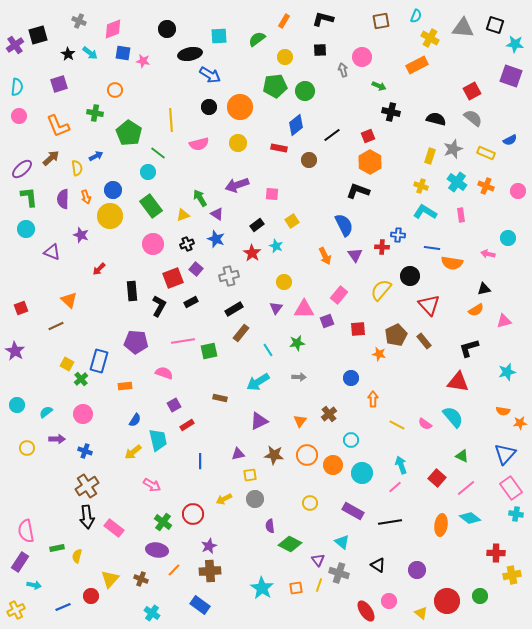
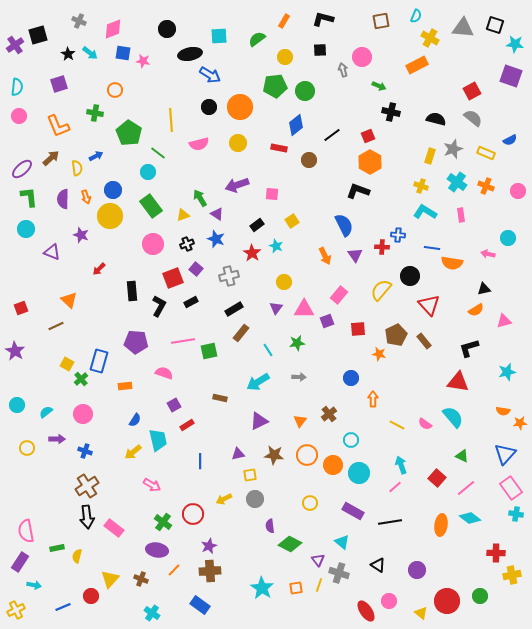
cyan circle at (362, 473): moved 3 px left
